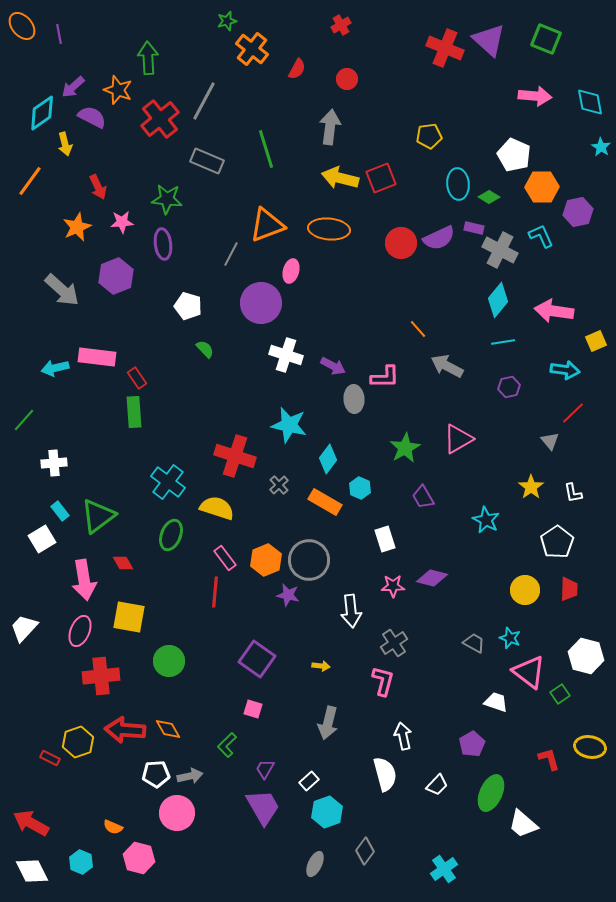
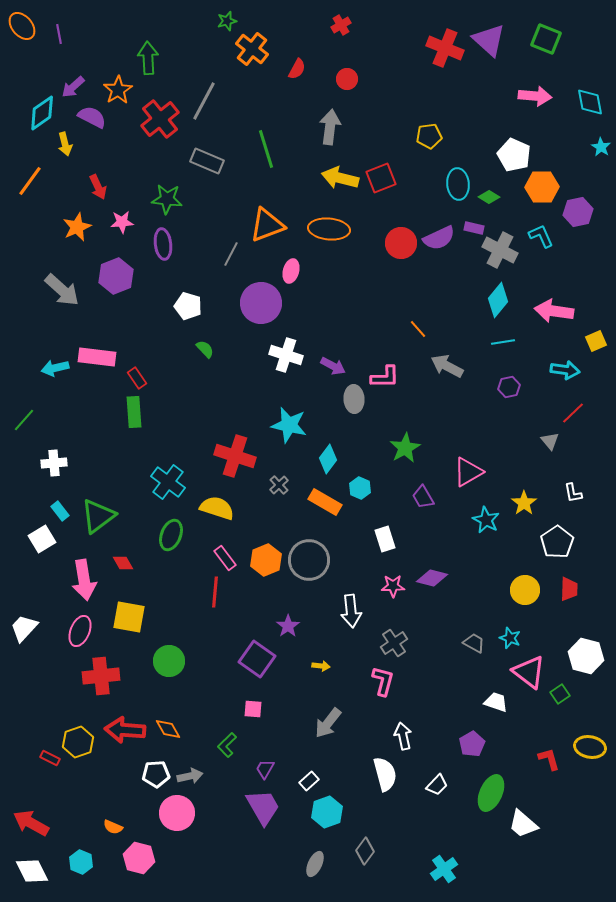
orange star at (118, 90): rotated 20 degrees clockwise
pink triangle at (458, 439): moved 10 px right, 33 px down
yellow star at (531, 487): moved 7 px left, 16 px down
purple star at (288, 595): moved 31 px down; rotated 25 degrees clockwise
pink square at (253, 709): rotated 12 degrees counterclockwise
gray arrow at (328, 723): rotated 24 degrees clockwise
